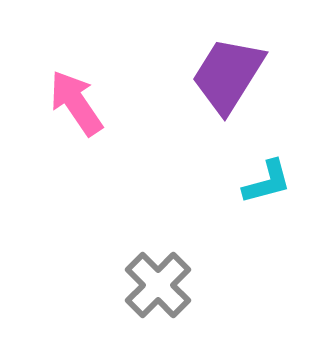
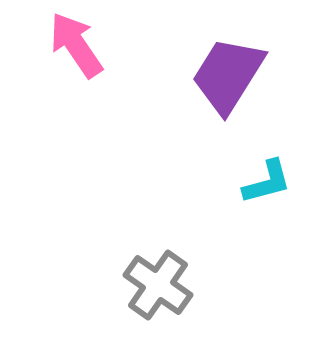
pink arrow: moved 58 px up
gray cross: rotated 10 degrees counterclockwise
